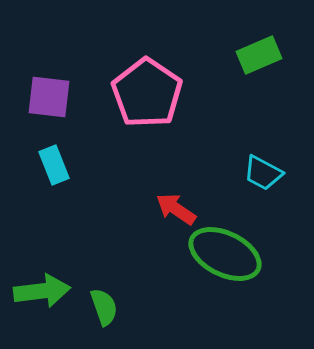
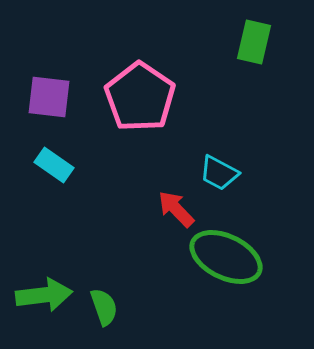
green rectangle: moved 5 px left, 13 px up; rotated 54 degrees counterclockwise
pink pentagon: moved 7 px left, 4 px down
cyan rectangle: rotated 33 degrees counterclockwise
cyan trapezoid: moved 44 px left
red arrow: rotated 12 degrees clockwise
green ellipse: moved 1 px right, 3 px down
green arrow: moved 2 px right, 4 px down
